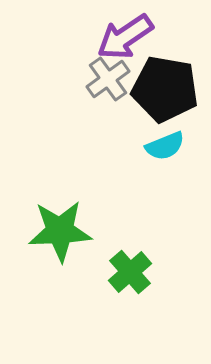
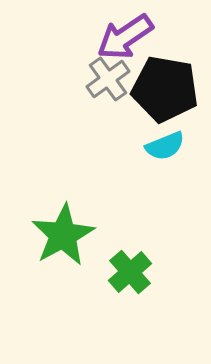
green star: moved 3 px right, 4 px down; rotated 26 degrees counterclockwise
